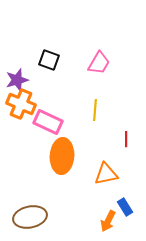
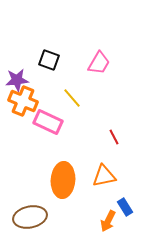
purple star: rotated 10 degrees clockwise
orange cross: moved 2 px right, 3 px up
yellow line: moved 23 px left, 12 px up; rotated 45 degrees counterclockwise
red line: moved 12 px left, 2 px up; rotated 28 degrees counterclockwise
orange ellipse: moved 1 px right, 24 px down
orange triangle: moved 2 px left, 2 px down
